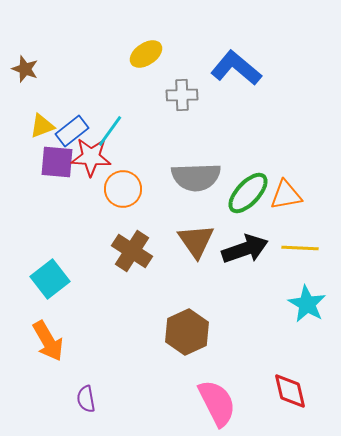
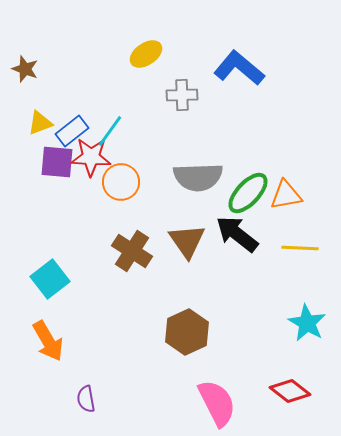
blue L-shape: moved 3 px right
yellow triangle: moved 2 px left, 3 px up
gray semicircle: moved 2 px right
orange circle: moved 2 px left, 7 px up
brown triangle: moved 9 px left
black arrow: moved 8 px left, 15 px up; rotated 123 degrees counterclockwise
cyan star: moved 19 px down
red diamond: rotated 39 degrees counterclockwise
